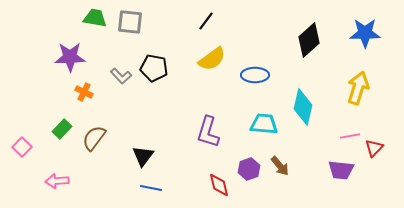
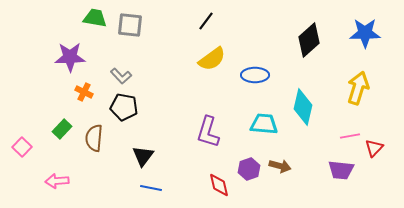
gray square: moved 3 px down
black pentagon: moved 30 px left, 39 px down
brown semicircle: rotated 32 degrees counterclockwise
brown arrow: rotated 35 degrees counterclockwise
